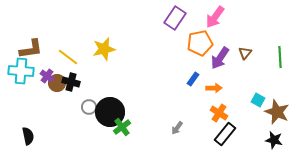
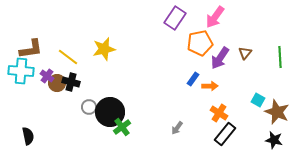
orange arrow: moved 4 px left, 2 px up
